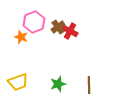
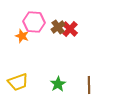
pink hexagon: rotated 25 degrees clockwise
red cross: moved 2 px up; rotated 14 degrees clockwise
orange star: moved 1 px right, 1 px up
green star: rotated 14 degrees counterclockwise
